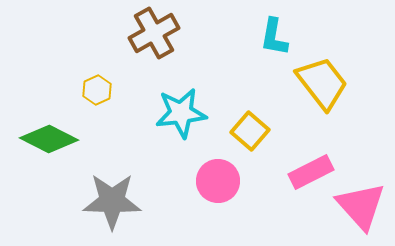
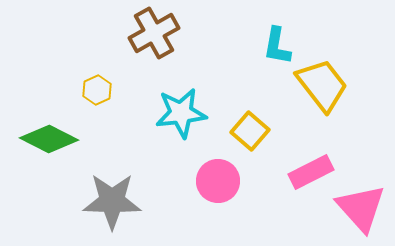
cyan L-shape: moved 3 px right, 9 px down
yellow trapezoid: moved 2 px down
pink triangle: moved 2 px down
